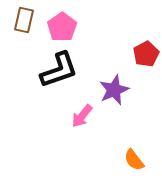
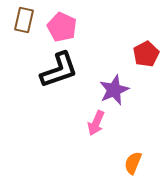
pink pentagon: rotated 12 degrees counterclockwise
pink arrow: moved 14 px right, 7 px down; rotated 15 degrees counterclockwise
orange semicircle: moved 1 px left, 3 px down; rotated 60 degrees clockwise
